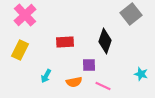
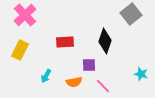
pink line: rotated 21 degrees clockwise
